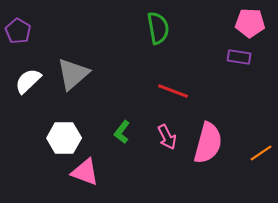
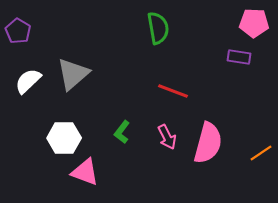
pink pentagon: moved 4 px right
